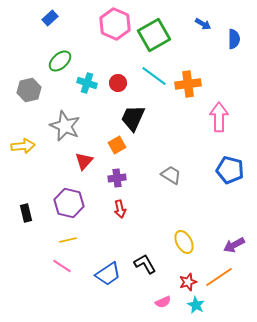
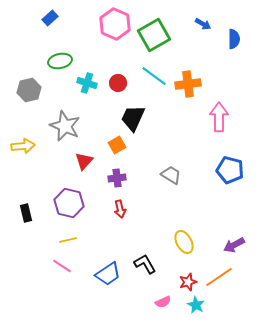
green ellipse: rotated 30 degrees clockwise
